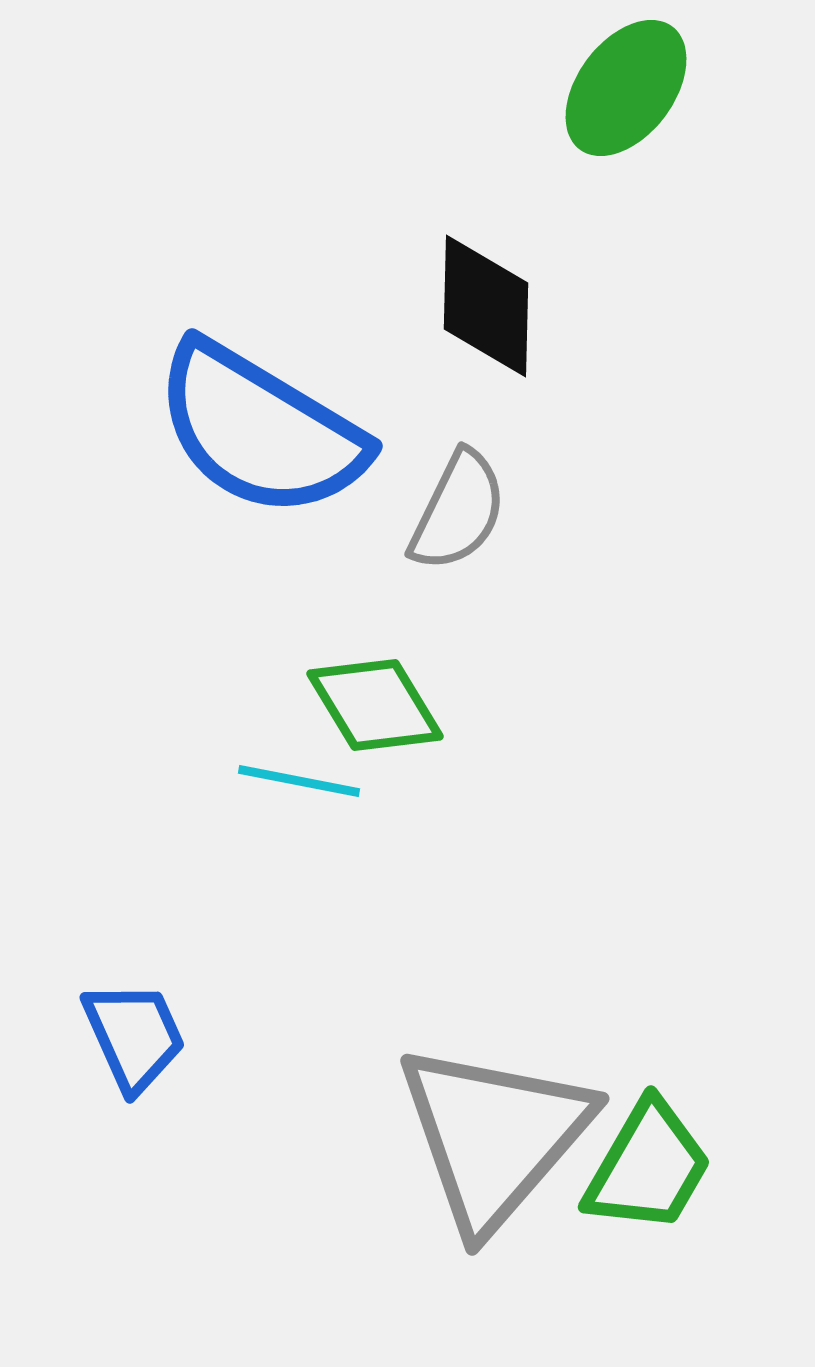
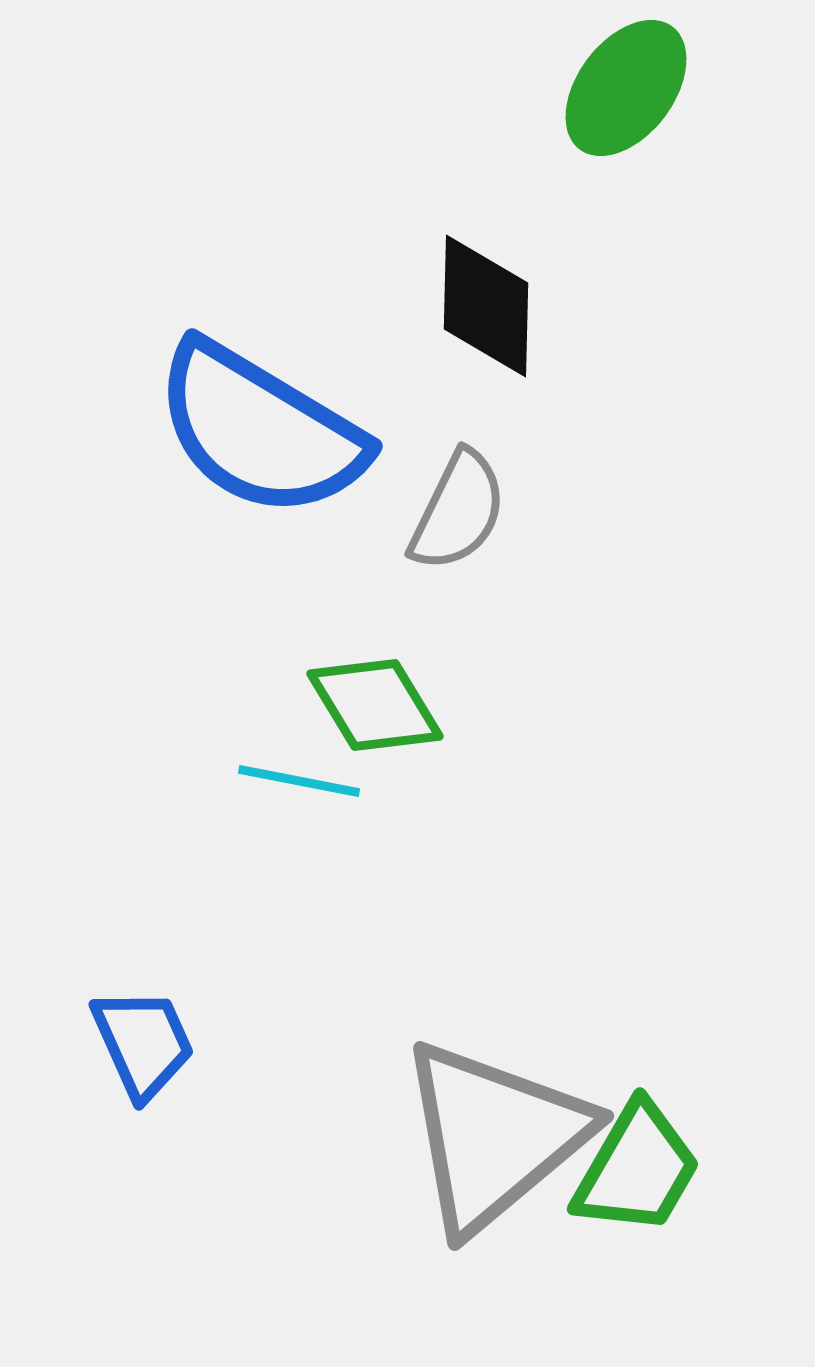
blue trapezoid: moved 9 px right, 7 px down
gray triangle: rotated 9 degrees clockwise
green trapezoid: moved 11 px left, 2 px down
